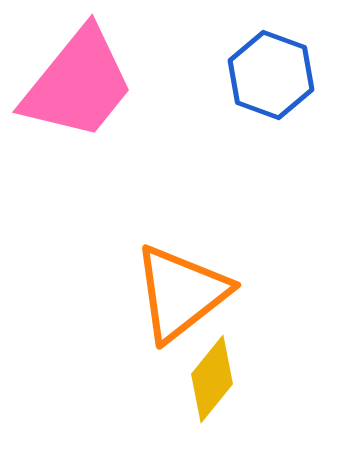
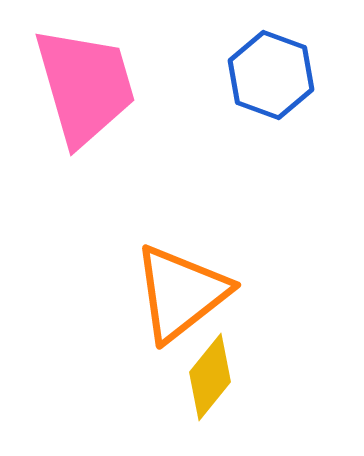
pink trapezoid: moved 7 px right, 2 px down; rotated 55 degrees counterclockwise
yellow diamond: moved 2 px left, 2 px up
